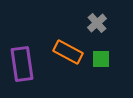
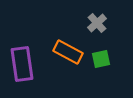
green square: rotated 12 degrees counterclockwise
